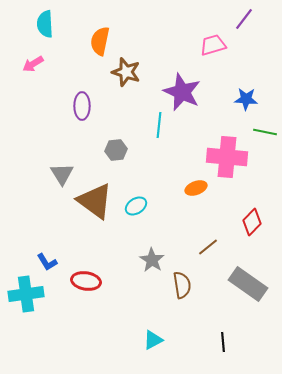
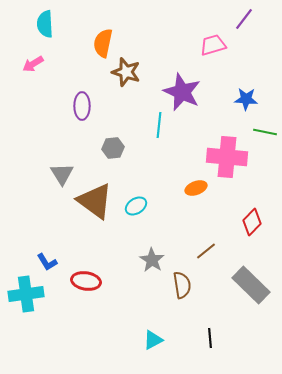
orange semicircle: moved 3 px right, 2 px down
gray hexagon: moved 3 px left, 2 px up
brown line: moved 2 px left, 4 px down
gray rectangle: moved 3 px right, 1 px down; rotated 9 degrees clockwise
black line: moved 13 px left, 4 px up
